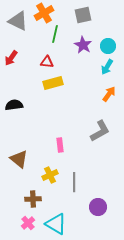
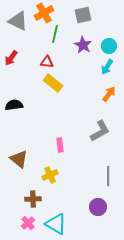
cyan circle: moved 1 px right
yellow rectangle: rotated 54 degrees clockwise
gray line: moved 34 px right, 6 px up
